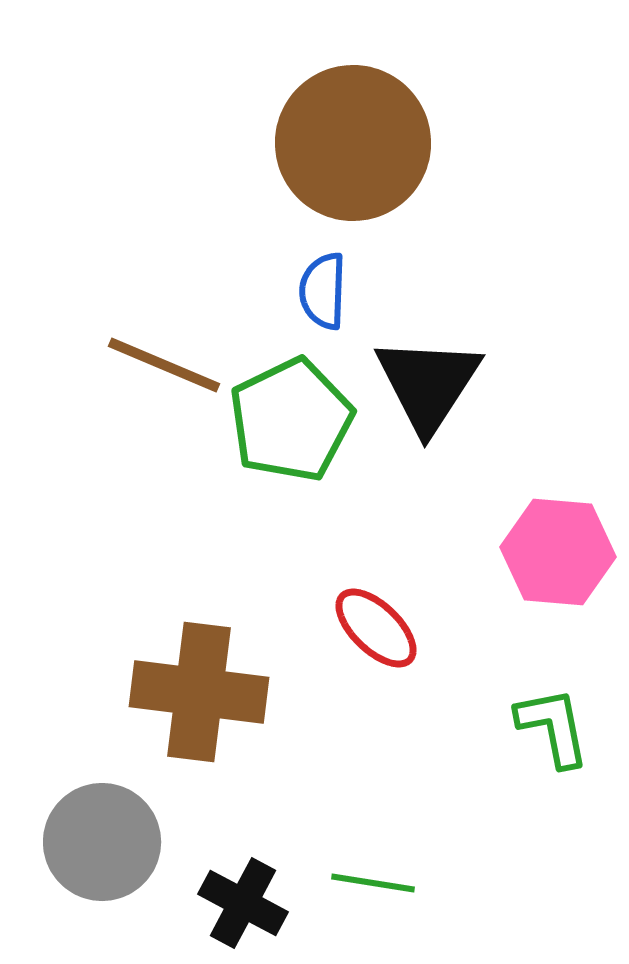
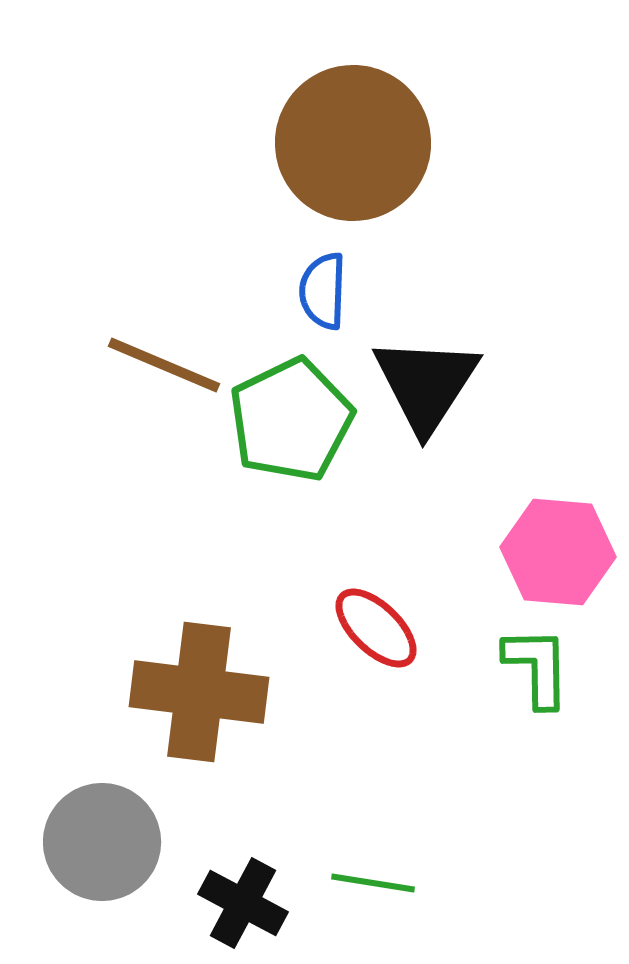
black triangle: moved 2 px left
green L-shape: moved 16 px left, 60 px up; rotated 10 degrees clockwise
